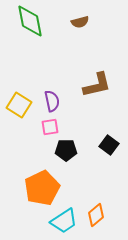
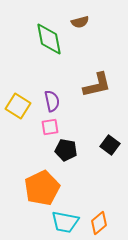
green diamond: moved 19 px right, 18 px down
yellow square: moved 1 px left, 1 px down
black square: moved 1 px right
black pentagon: rotated 10 degrees clockwise
orange diamond: moved 3 px right, 8 px down
cyan trapezoid: moved 1 px right, 1 px down; rotated 44 degrees clockwise
